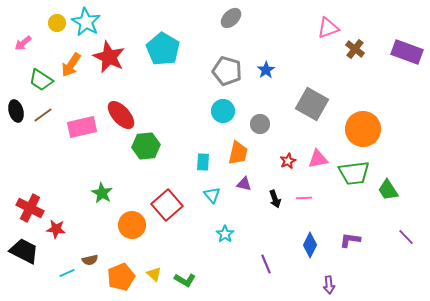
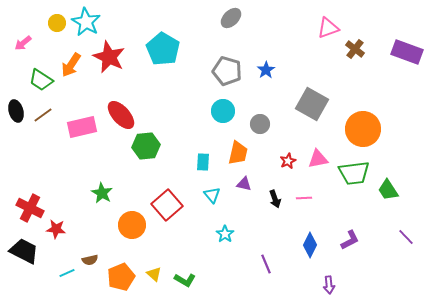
purple L-shape at (350, 240): rotated 145 degrees clockwise
